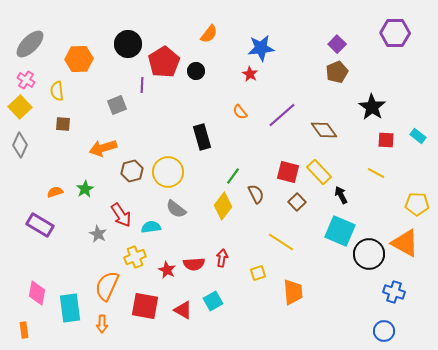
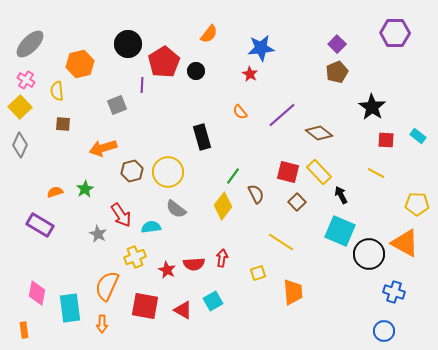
orange hexagon at (79, 59): moved 1 px right, 5 px down; rotated 12 degrees counterclockwise
brown diamond at (324, 130): moved 5 px left, 3 px down; rotated 16 degrees counterclockwise
